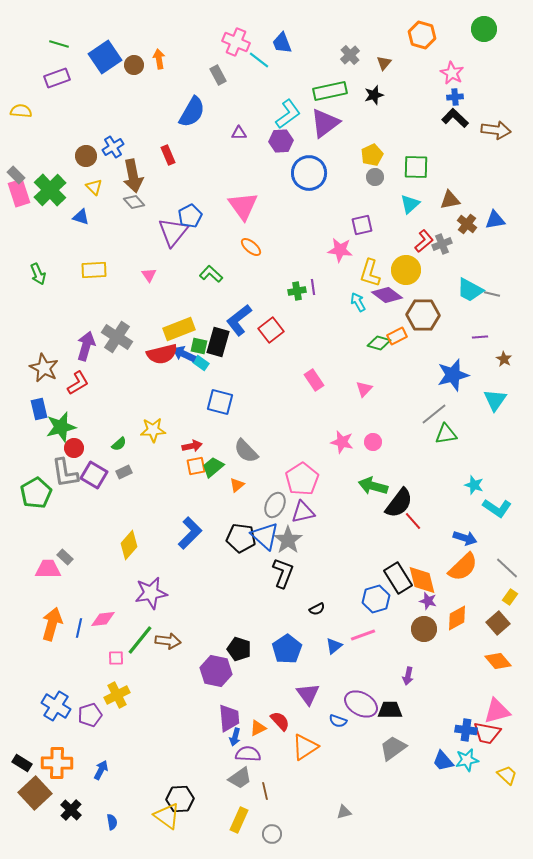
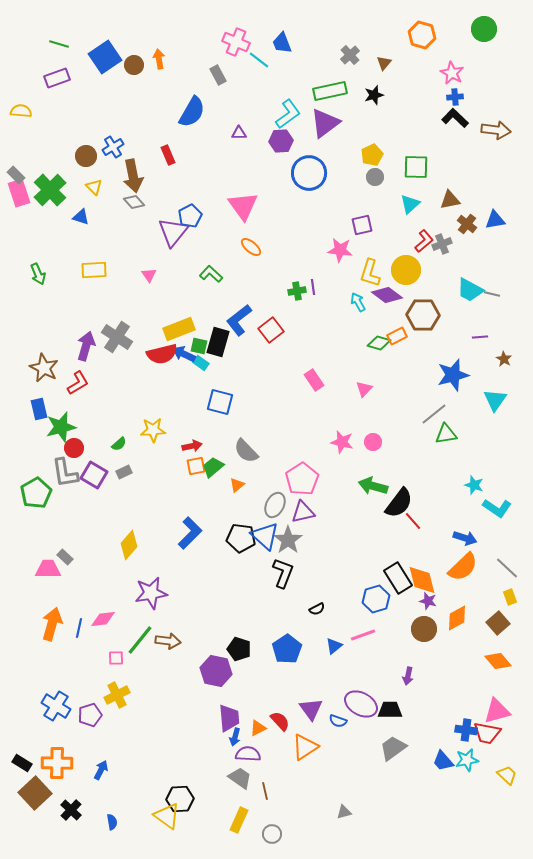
yellow rectangle at (510, 597): rotated 56 degrees counterclockwise
purple triangle at (308, 694): moved 3 px right, 15 px down
gray trapezoid at (240, 778): rotated 110 degrees counterclockwise
